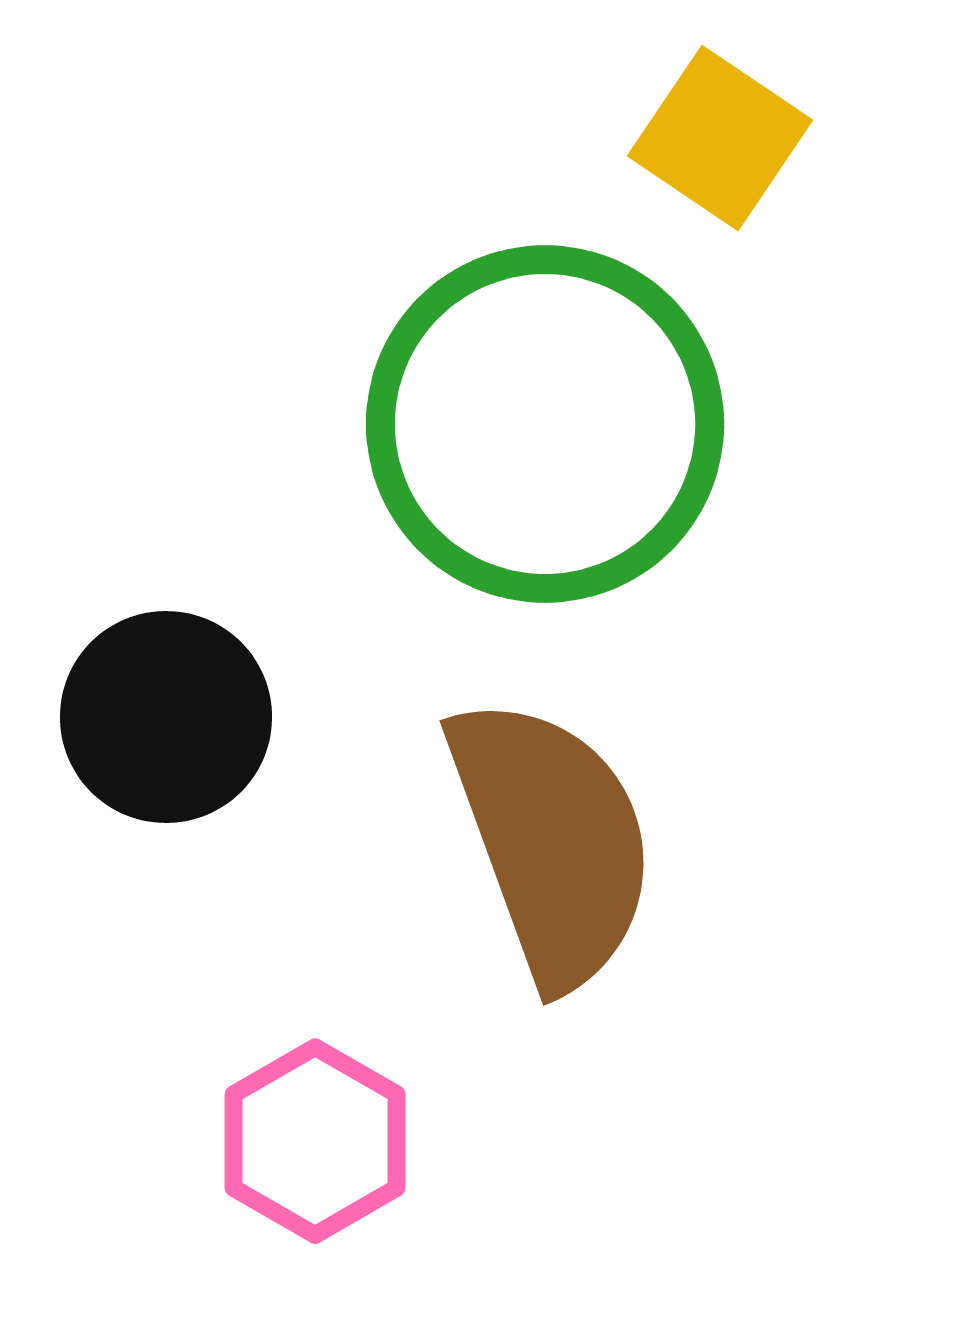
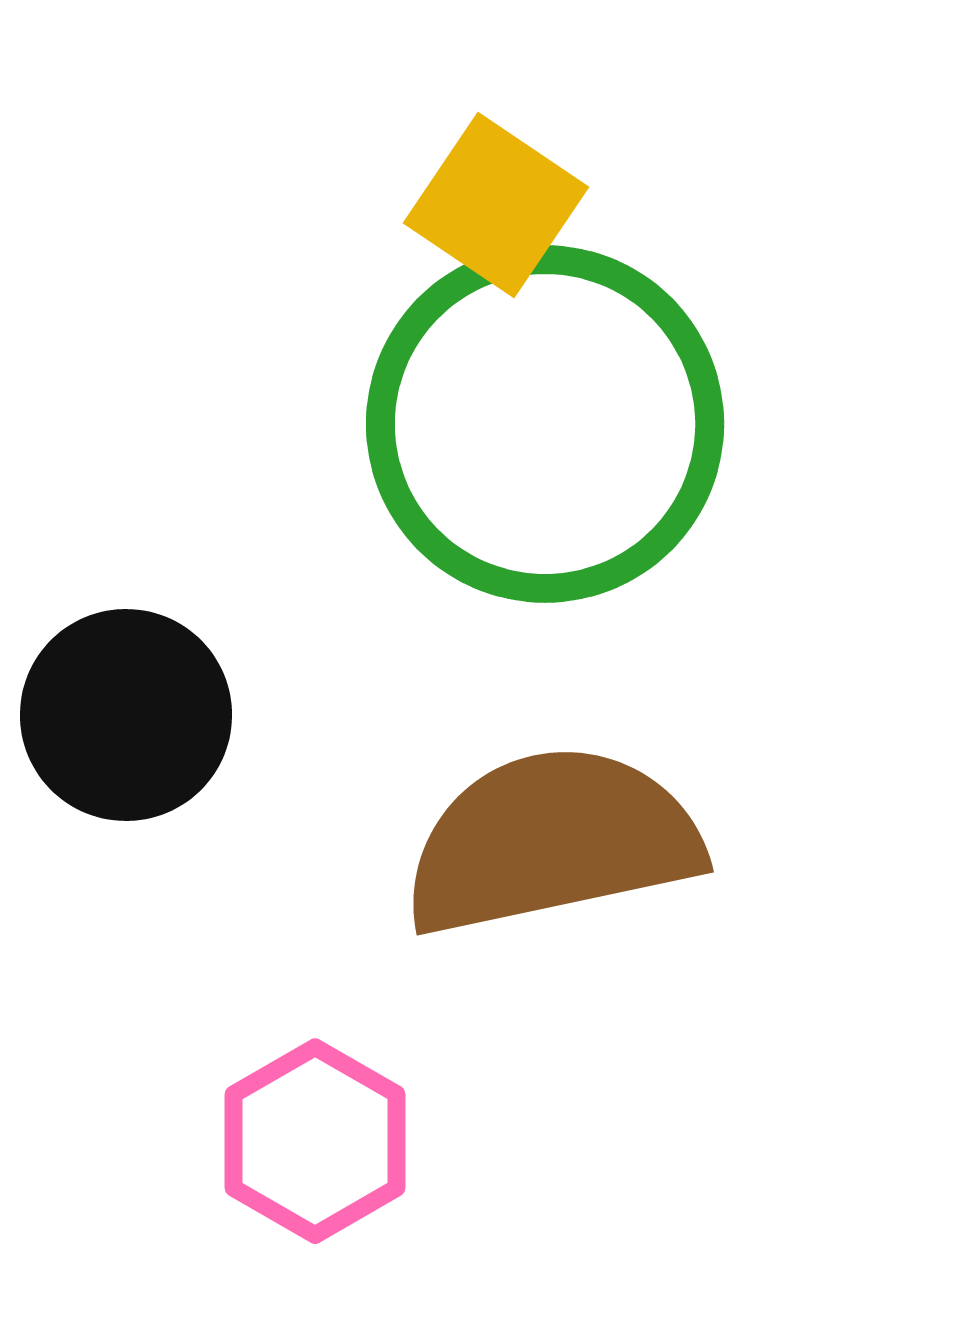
yellow square: moved 224 px left, 67 px down
black circle: moved 40 px left, 2 px up
brown semicircle: rotated 82 degrees counterclockwise
